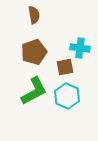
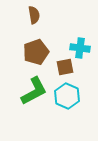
brown pentagon: moved 2 px right
